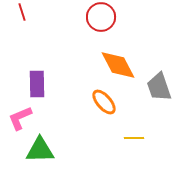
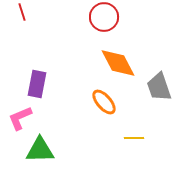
red circle: moved 3 px right
orange diamond: moved 2 px up
purple rectangle: rotated 12 degrees clockwise
